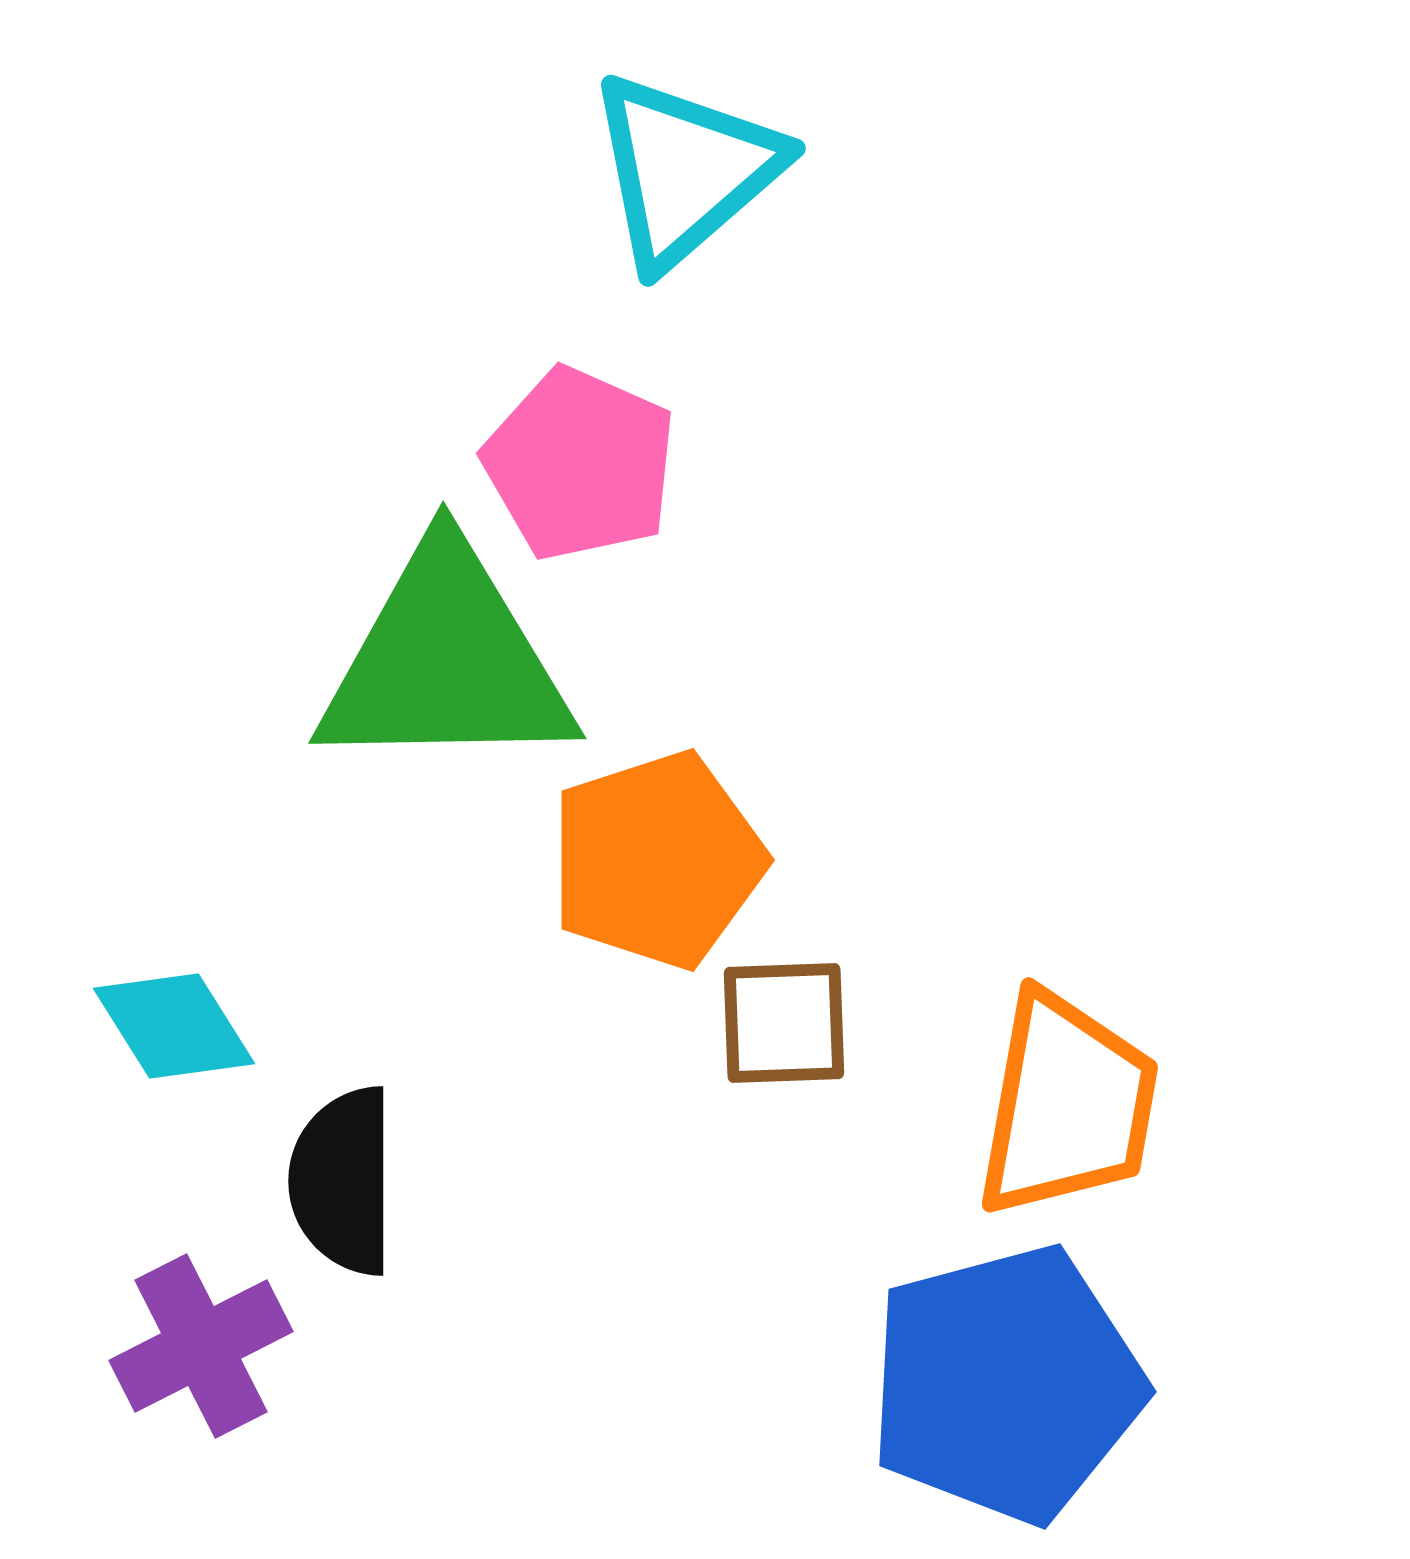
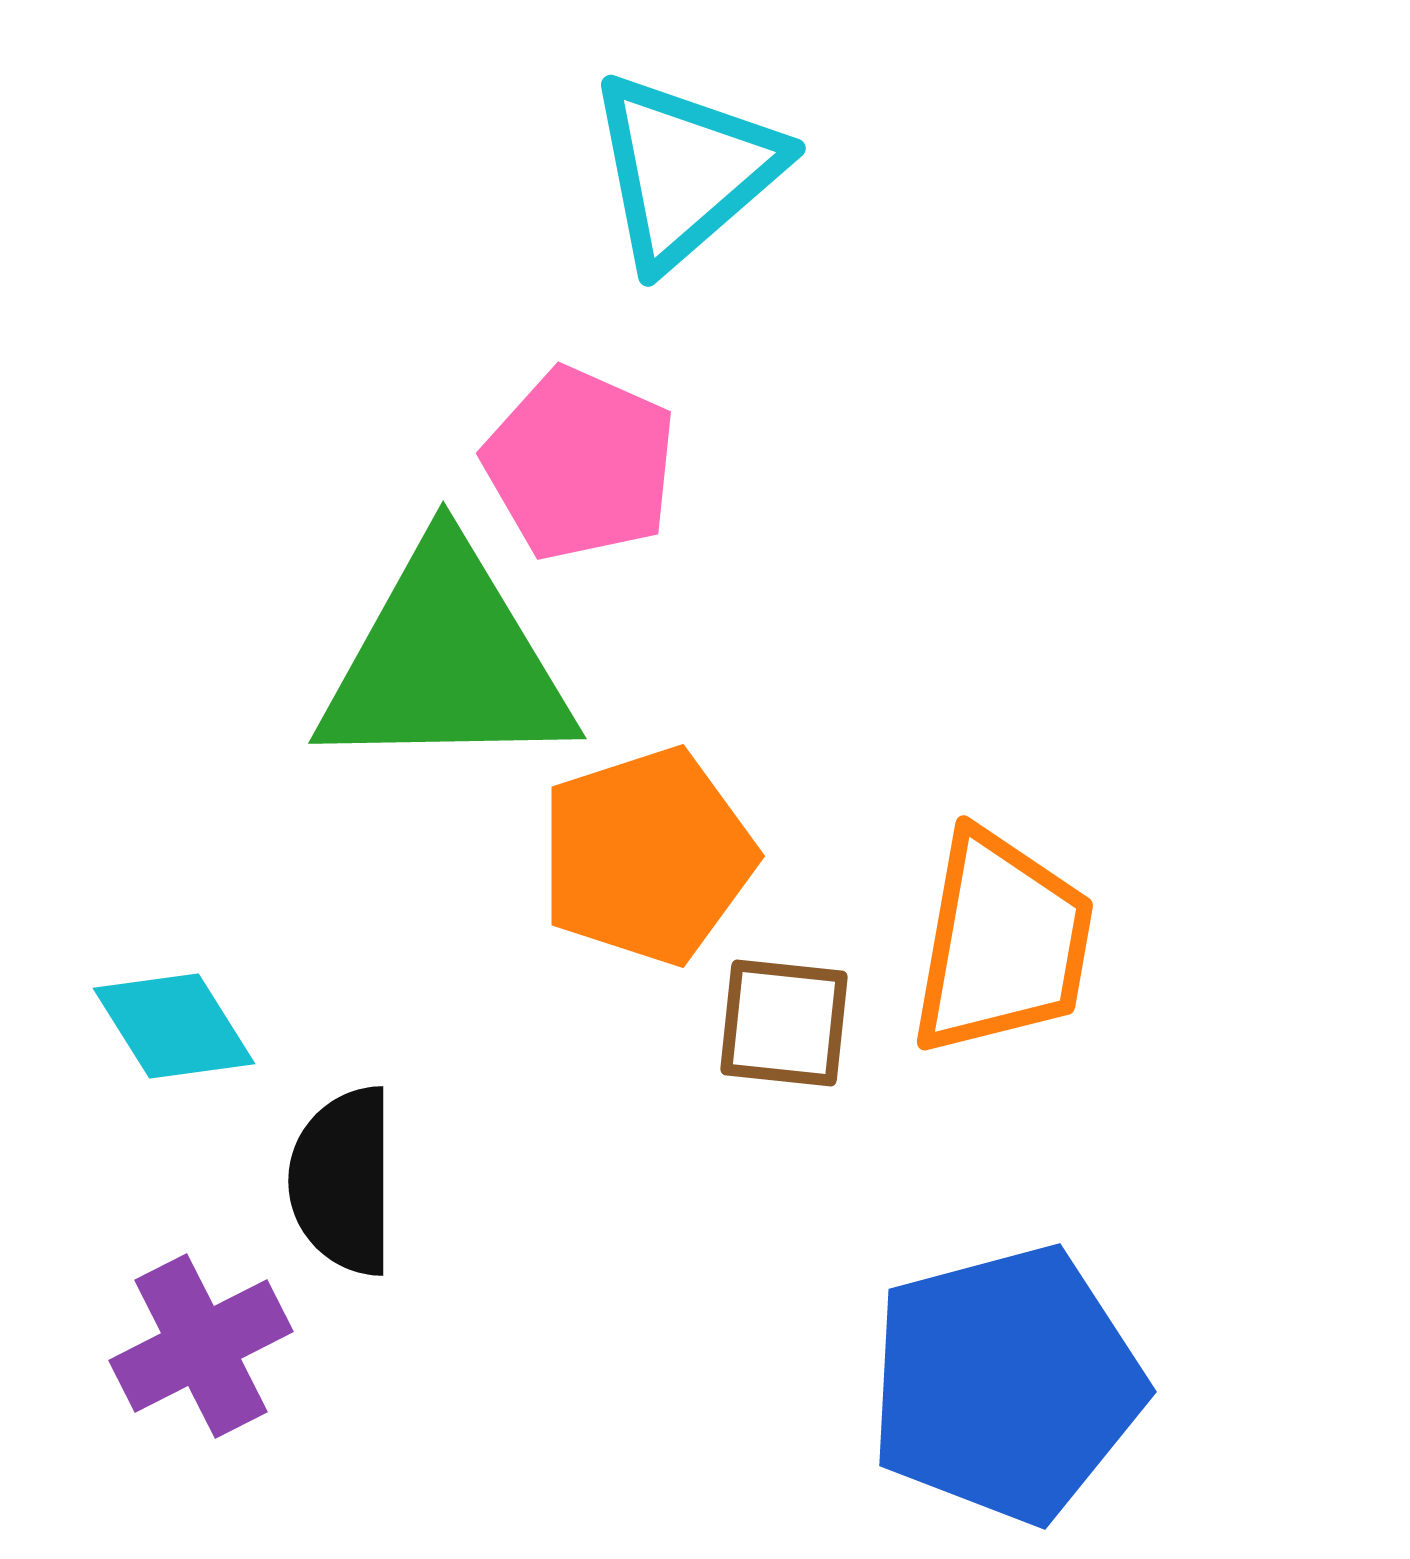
orange pentagon: moved 10 px left, 4 px up
brown square: rotated 8 degrees clockwise
orange trapezoid: moved 65 px left, 162 px up
